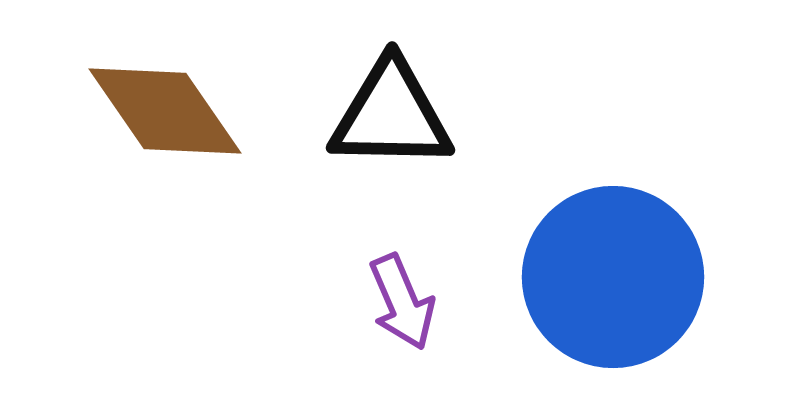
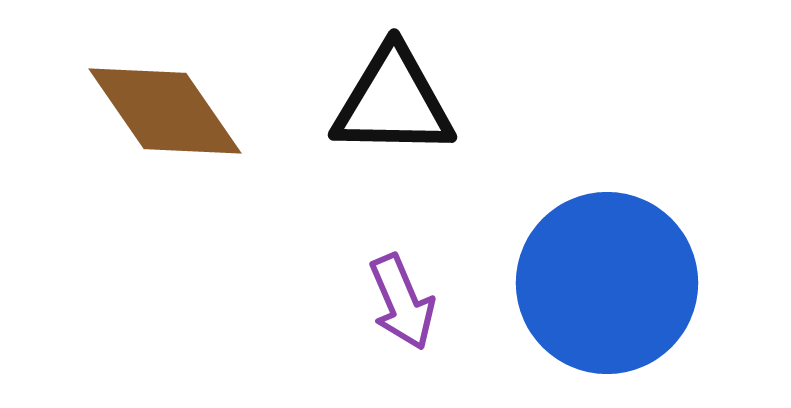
black triangle: moved 2 px right, 13 px up
blue circle: moved 6 px left, 6 px down
